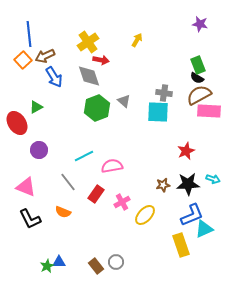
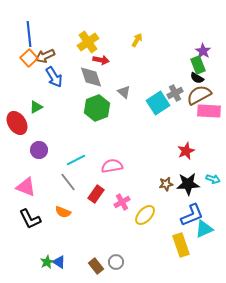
purple star: moved 3 px right, 27 px down; rotated 21 degrees clockwise
orange square: moved 6 px right, 2 px up
gray diamond: moved 2 px right, 1 px down
gray cross: moved 11 px right; rotated 35 degrees counterclockwise
gray triangle: moved 9 px up
cyan square: moved 9 px up; rotated 35 degrees counterclockwise
cyan line: moved 8 px left, 4 px down
brown star: moved 3 px right, 1 px up
blue triangle: rotated 32 degrees clockwise
green star: moved 4 px up
